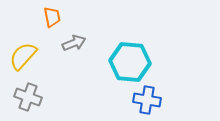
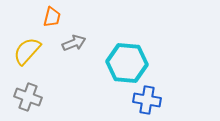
orange trapezoid: rotated 25 degrees clockwise
yellow semicircle: moved 4 px right, 5 px up
cyan hexagon: moved 3 px left, 1 px down
